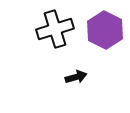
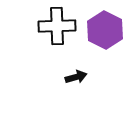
black cross: moved 2 px right, 3 px up; rotated 15 degrees clockwise
